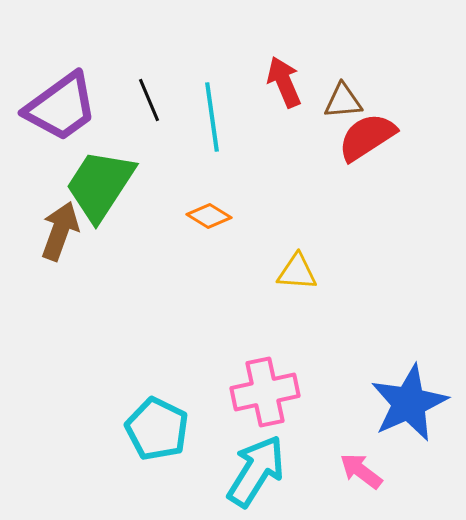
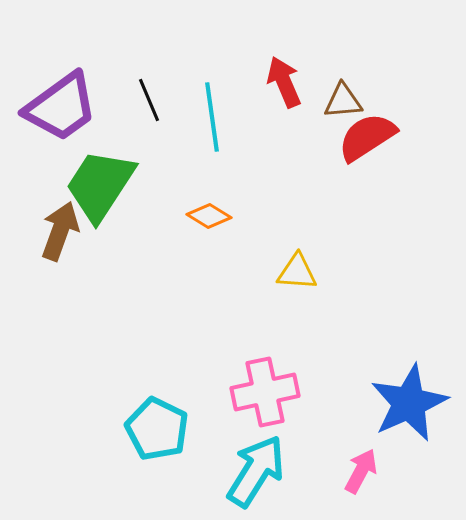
pink arrow: rotated 81 degrees clockwise
